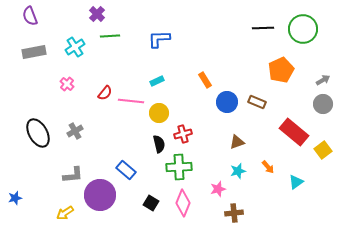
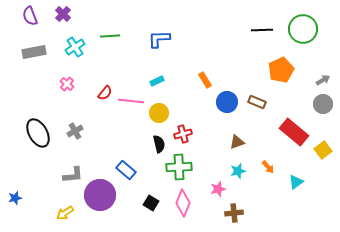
purple cross: moved 34 px left
black line: moved 1 px left, 2 px down
